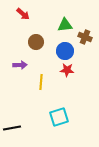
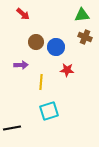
green triangle: moved 17 px right, 10 px up
blue circle: moved 9 px left, 4 px up
purple arrow: moved 1 px right
cyan square: moved 10 px left, 6 px up
